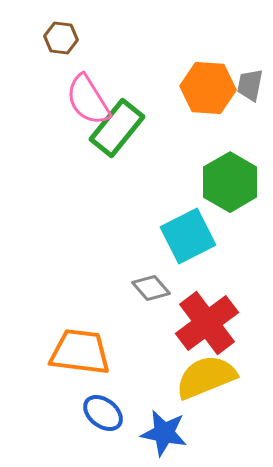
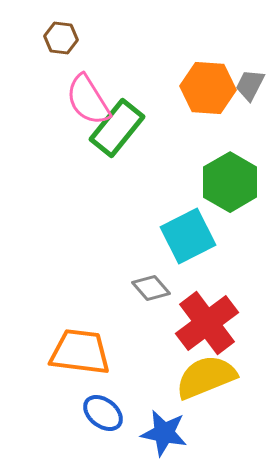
gray trapezoid: rotated 16 degrees clockwise
